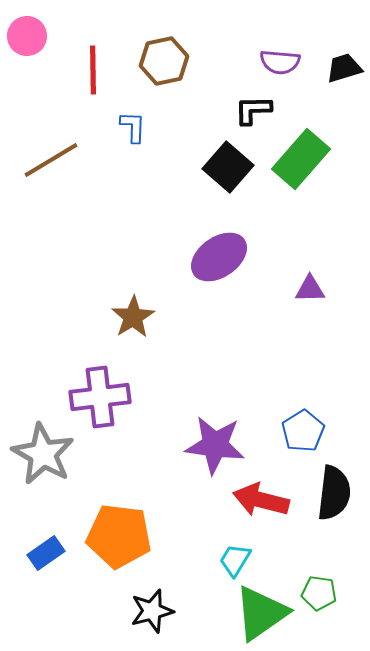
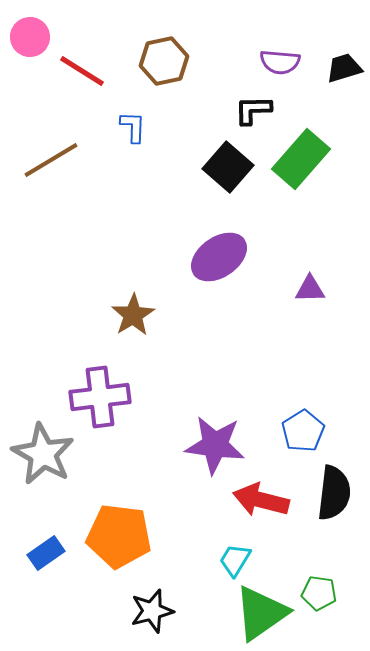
pink circle: moved 3 px right, 1 px down
red line: moved 11 px left, 1 px down; rotated 57 degrees counterclockwise
brown star: moved 2 px up
